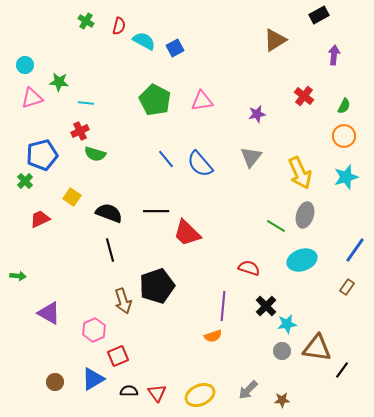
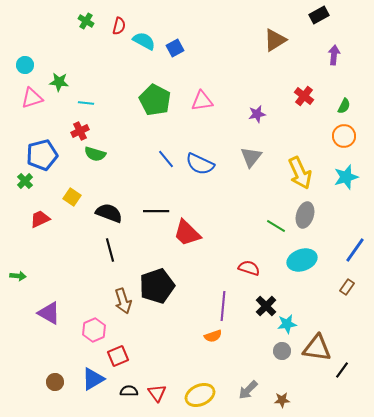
blue semicircle at (200, 164): rotated 24 degrees counterclockwise
